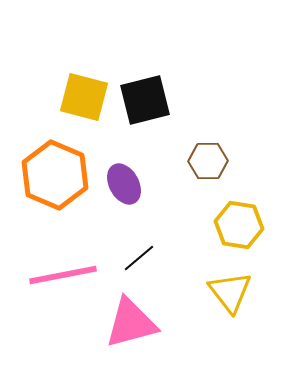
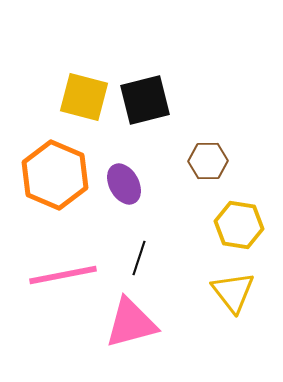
black line: rotated 32 degrees counterclockwise
yellow triangle: moved 3 px right
